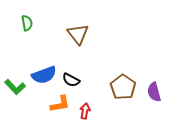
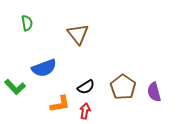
blue semicircle: moved 7 px up
black semicircle: moved 15 px right, 7 px down; rotated 60 degrees counterclockwise
